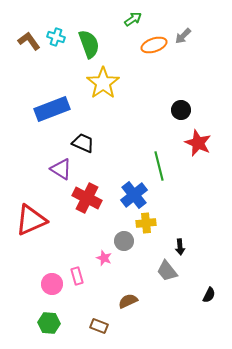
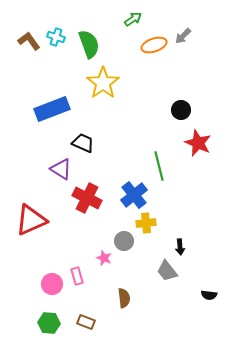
black semicircle: rotated 70 degrees clockwise
brown semicircle: moved 4 px left, 3 px up; rotated 108 degrees clockwise
brown rectangle: moved 13 px left, 4 px up
